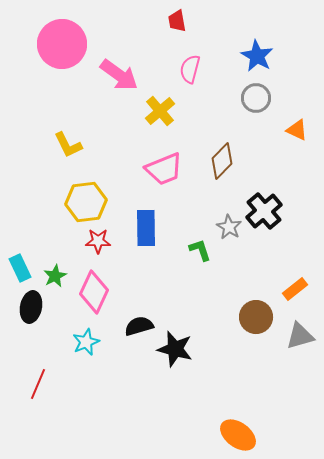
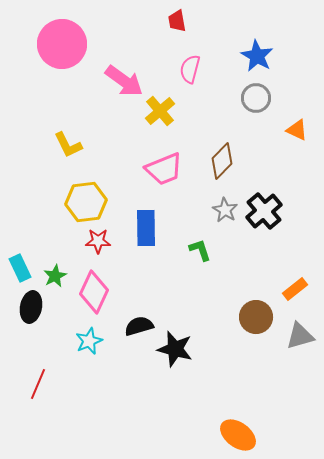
pink arrow: moved 5 px right, 6 px down
gray star: moved 4 px left, 17 px up
cyan star: moved 3 px right, 1 px up
